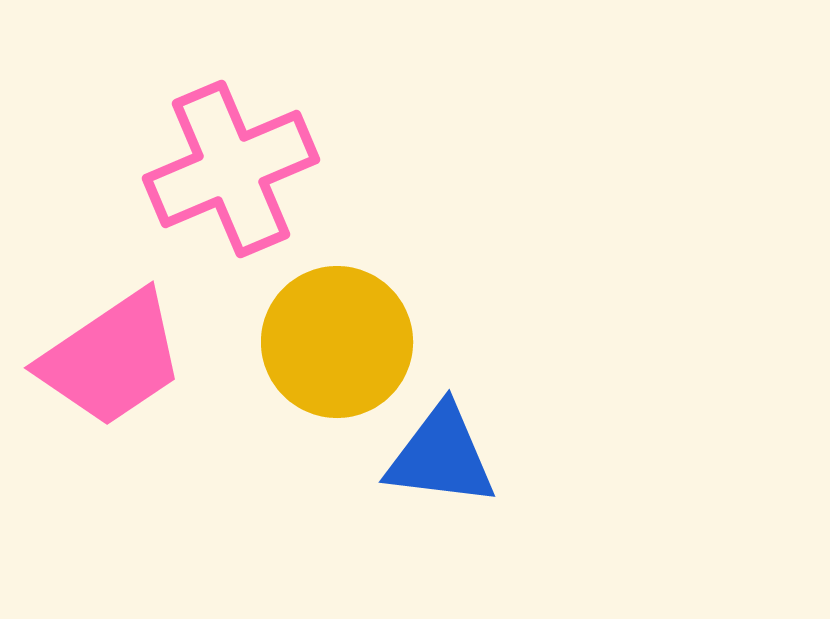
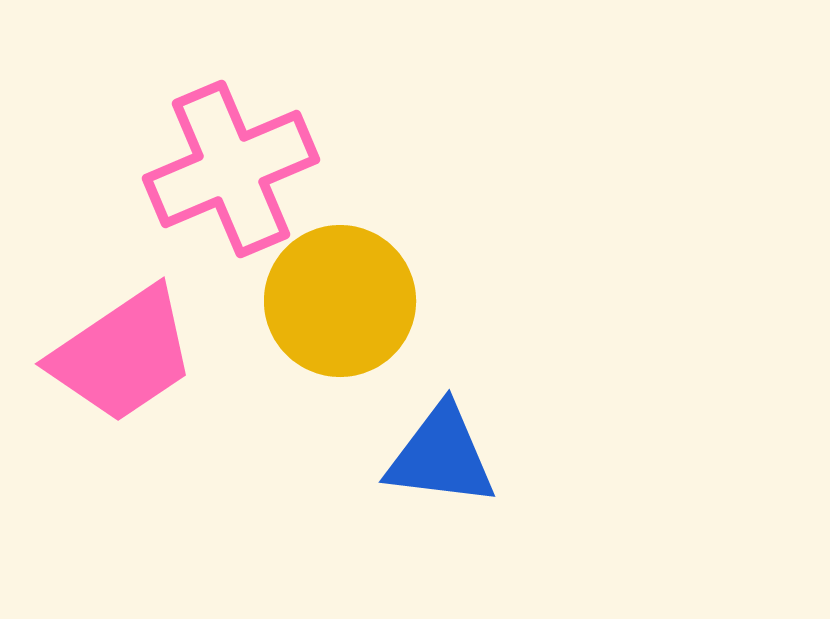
yellow circle: moved 3 px right, 41 px up
pink trapezoid: moved 11 px right, 4 px up
